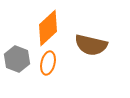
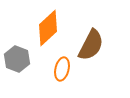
brown semicircle: rotated 76 degrees counterclockwise
orange ellipse: moved 14 px right, 6 px down
